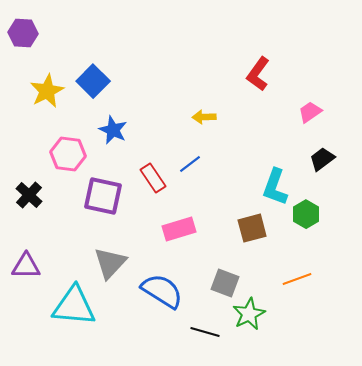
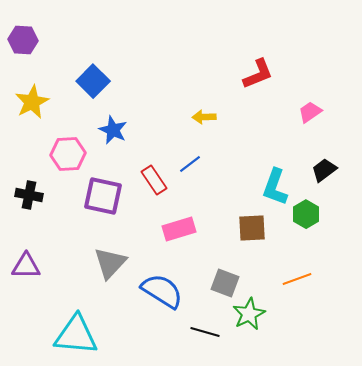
purple hexagon: moved 7 px down
red L-shape: rotated 148 degrees counterclockwise
yellow star: moved 15 px left, 11 px down
pink hexagon: rotated 12 degrees counterclockwise
black trapezoid: moved 2 px right, 11 px down
red rectangle: moved 1 px right, 2 px down
black cross: rotated 32 degrees counterclockwise
brown square: rotated 12 degrees clockwise
cyan triangle: moved 2 px right, 29 px down
